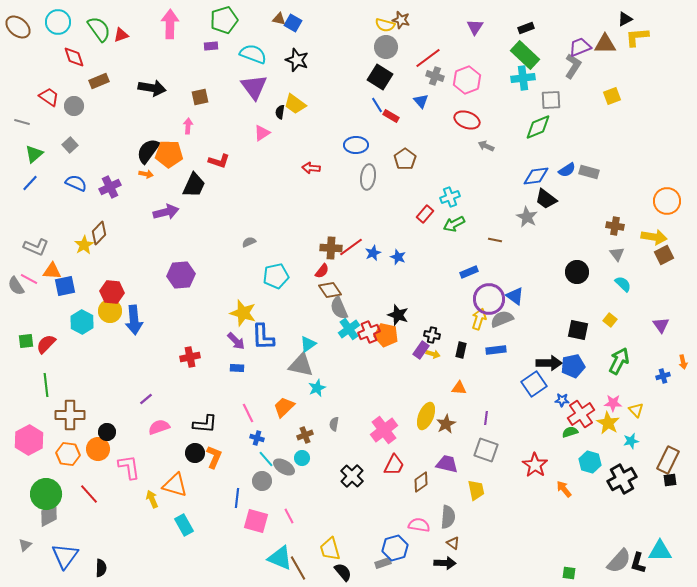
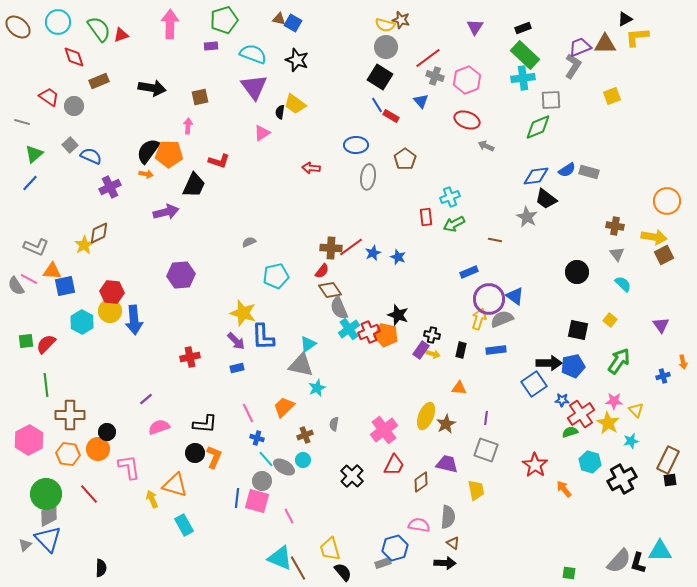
black rectangle at (526, 28): moved 3 px left
blue semicircle at (76, 183): moved 15 px right, 27 px up
red rectangle at (425, 214): moved 1 px right, 3 px down; rotated 48 degrees counterclockwise
brown diamond at (99, 233): rotated 20 degrees clockwise
green arrow at (619, 361): rotated 8 degrees clockwise
blue rectangle at (237, 368): rotated 16 degrees counterclockwise
pink star at (613, 403): moved 1 px right, 2 px up
cyan circle at (302, 458): moved 1 px right, 2 px down
pink square at (256, 521): moved 1 px right, 20 px up
blue triangle at (65, 556): moved 17 px left, 17 px up; rotated 20 degrees counterclockwise
